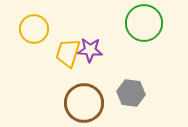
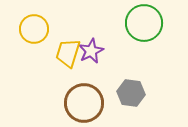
purple star: moved 1 px right, 1 px down; rotated 30 degrees counterclockwise
